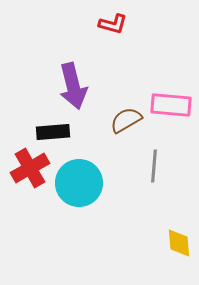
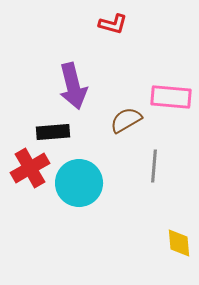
pink rectangle: moved 8 px up
